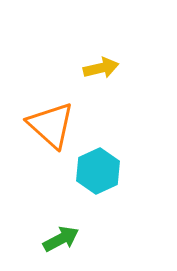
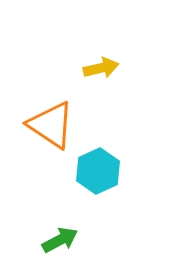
orange triangle: rotated 8 degrees counterclockwise
green arrow: moved 1 px left, 1 px down
